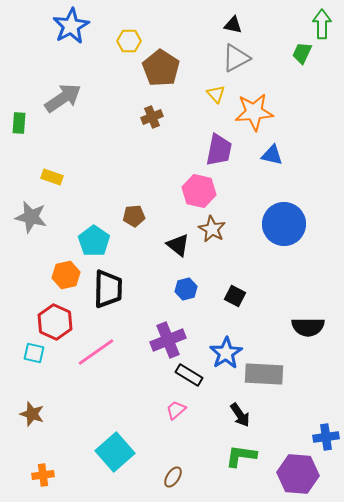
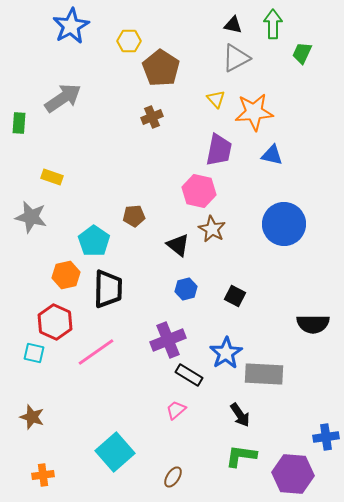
green arrow at (322, 24): moved 49 px left
yellow triangle at (216, 94): moved 5 px down
black semicircle at (308, 327): moved 5 px right, 3 px up
brown star at (32, 414): moved 3 px down
purple hexagon at (298, 474): moved 5 px left
